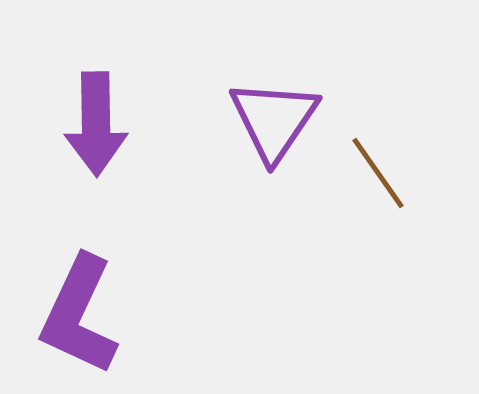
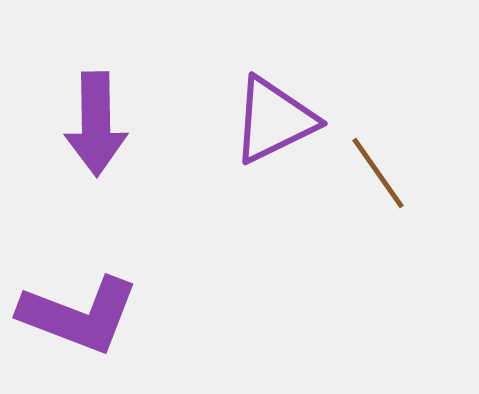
purple triangle: rotated 30 degrees clockwise
purple L-shape: rotated 94 degrees counterclockwise
